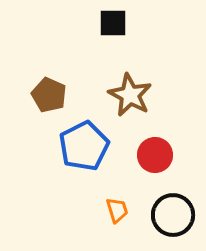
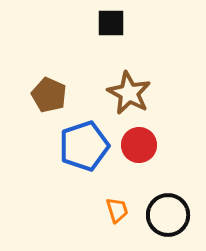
black square: moved 2 px left
brown star: moved 1 px left, 2 px up
blue pentagon: rotated 9 degrees clockwise
red circle: moved 16 px left, 10 px up
black circle: moved 5 px left
